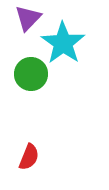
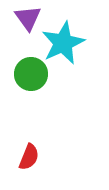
purple triangle: rotated 20 degrees counterclockwise
cyan star: rotated 12 degrees clockwise
